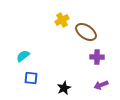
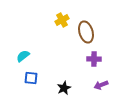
brown ellipse: rotated 40 degrees clockwise
purple cross: moved 3 px left, 2 px down
